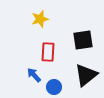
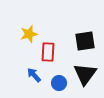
yellow star: moved 11 px left, 15 px down
black square: moved 2 px right, 1 px down
black triangle: moved 1 px left, 1 px up; rotated 15 degrees counterclockwise
blue circle: moved 5 px right, 4 px up
